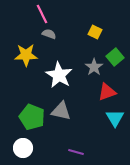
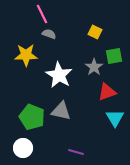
green square: moved 1 px left, 1 px up; rotated 30 degrees clockwise
